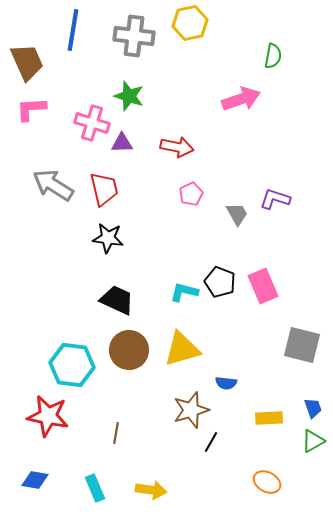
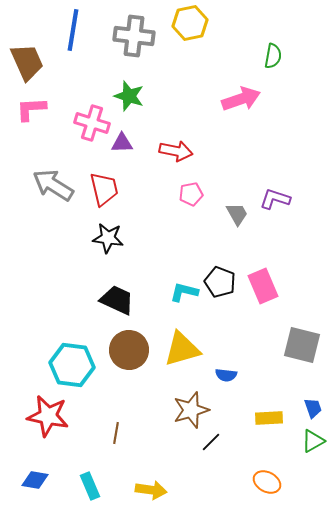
red arrow: moved 1 px left, 4 px down
pink pentagon: rotated 15 degrees clockwise
blue semicircle: moved 8 px up
black line: rotated 15 degrees clockwise
cyan rectangle: moved 5 px left, 2 px up
